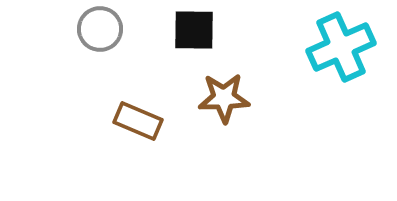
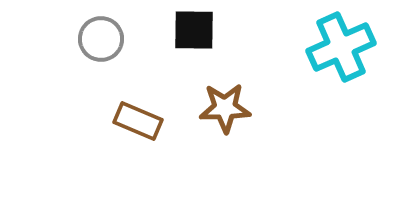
gray circle: moved 1 px right, 10 px down
brown star: moved 1 px right, 10 px down
